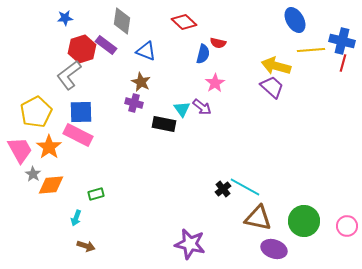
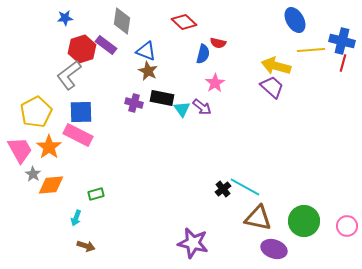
brown star: moved 7 px right, 11 px up
black rectangle: moved 2 px left, 26 px up
purple star: moved 3 px right, 1 px up
